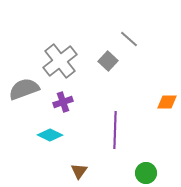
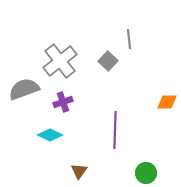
gray line: rotated 42 degrees clockwise
